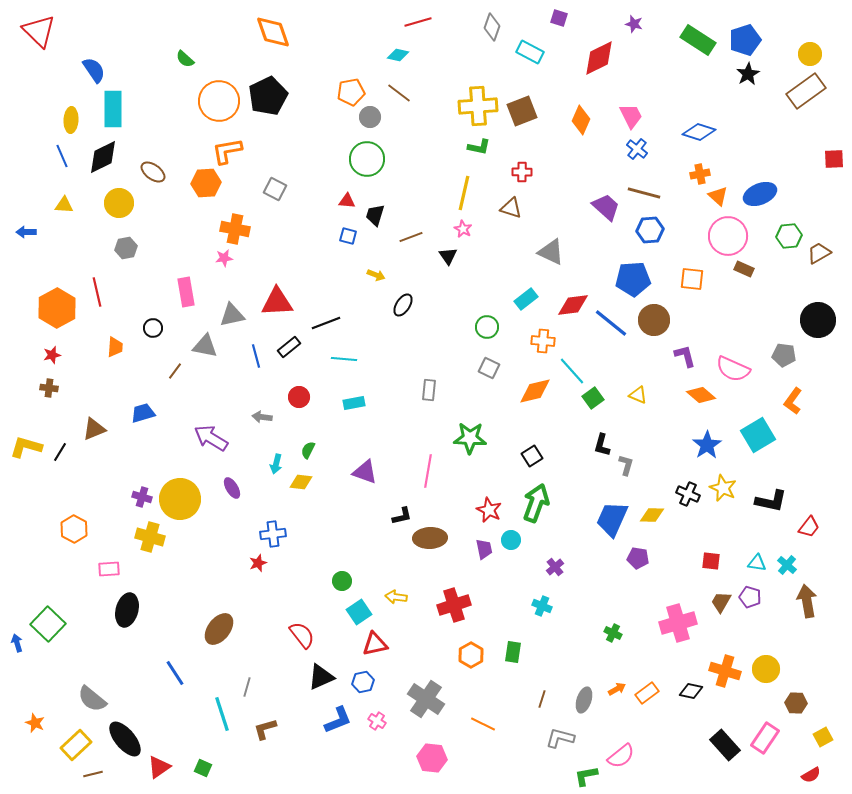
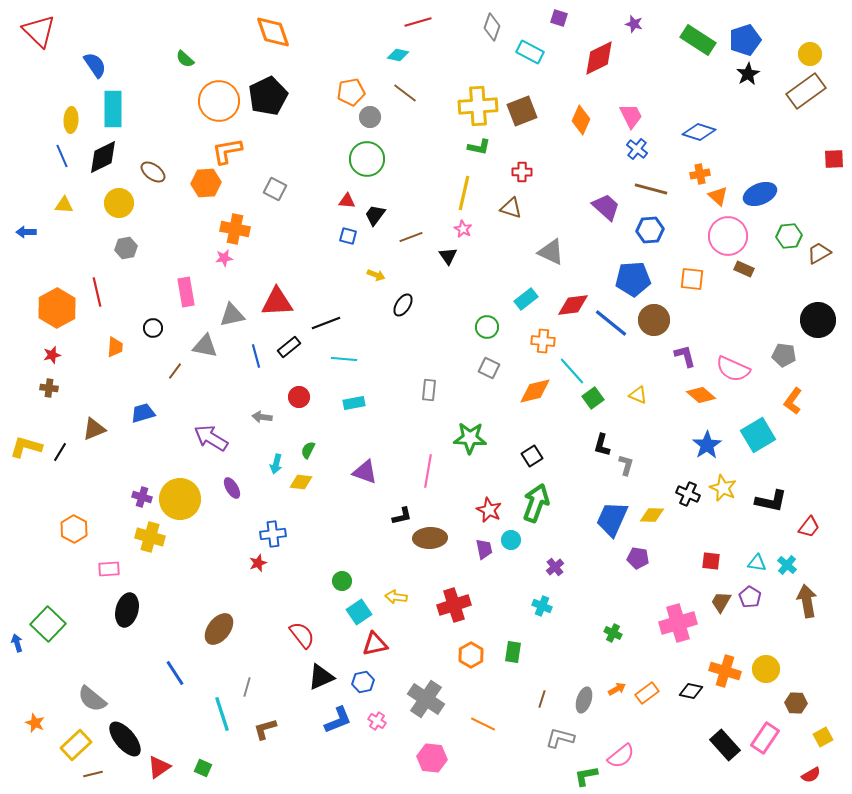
blue semicircle at (94, 70): moved 1 px right, 5 px up
brown line at (399, 93): moved 6 px right
brown line at (644, 193): moved 7 px right, 4 px up
black trapezoid at (375, 215): rotated 20 degrees clockwise
purple pentagon at (750, 597): rotated 15 degrees clockwise
